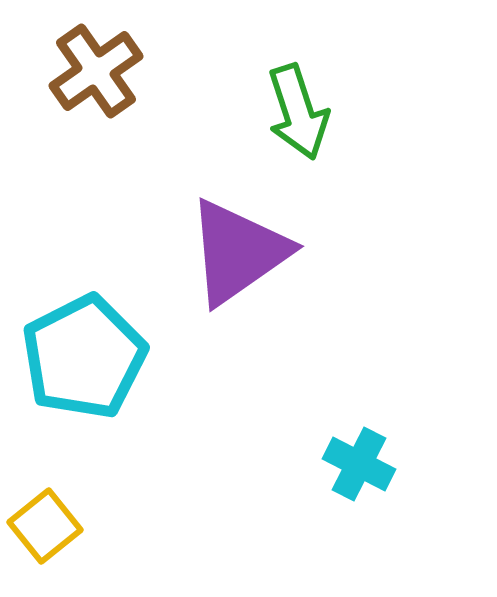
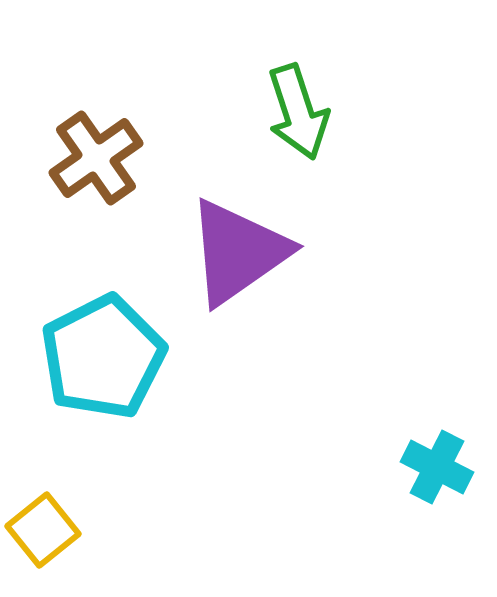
brown cross: moved 87 px down
cyan pentagon: moved 19 px right
cyan cross: moved 78 px right, 3 px down
yellow square: moved 2 px left, 4 px down
